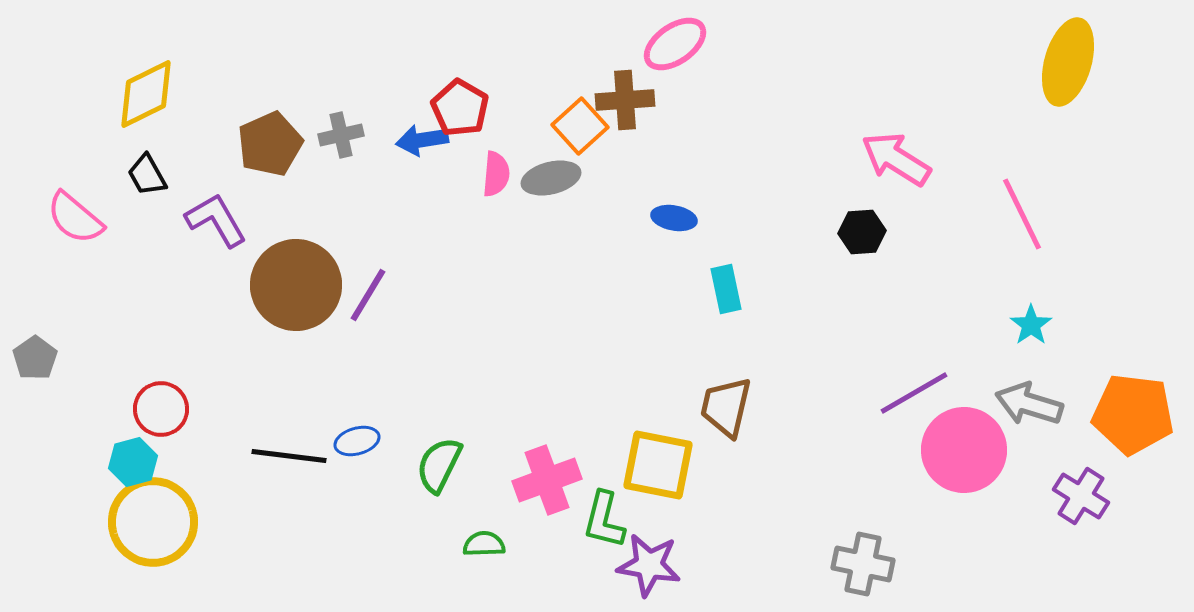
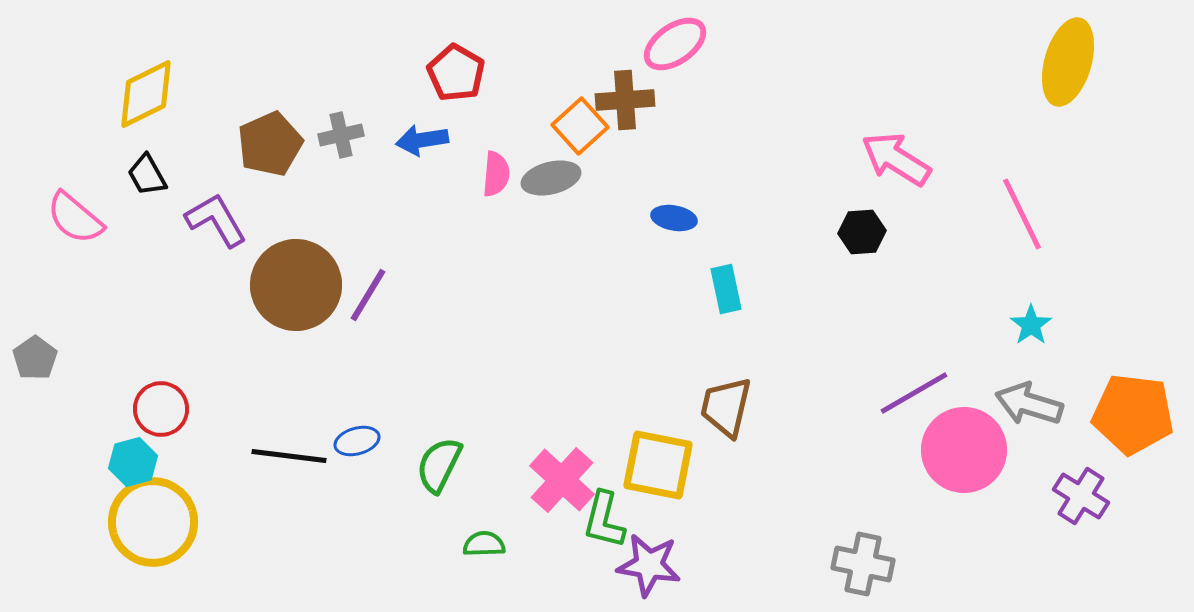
red pentagon at (460, 108): moved 4 px left, 35 px up
pink cross at (547, 480): moved 15 px right; rotated 28 degrees counterclockwise
